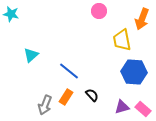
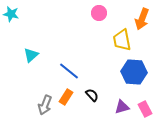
pink circle: moved 2 px down
pink rectangle: moved 2 px right; rotated 21 degrees clockwise
